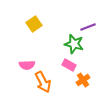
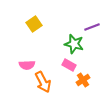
purple line: moved 4 px right
